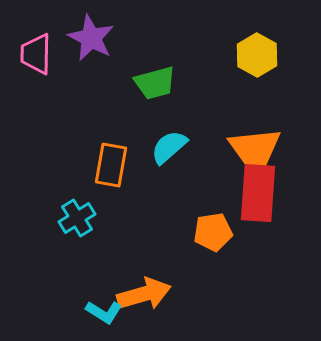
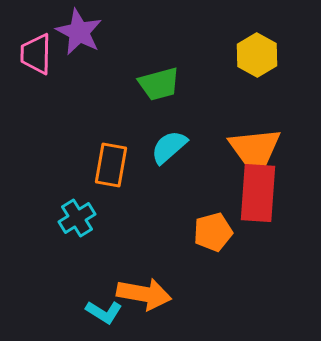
purple star: moved 12 px left, 6 px up
green trapezoid: moved 4 px right, 1 px down
orange pentagon: rotated 6 degrees counterclockwise
orange arrow: rotated 26 degrees clockwise
